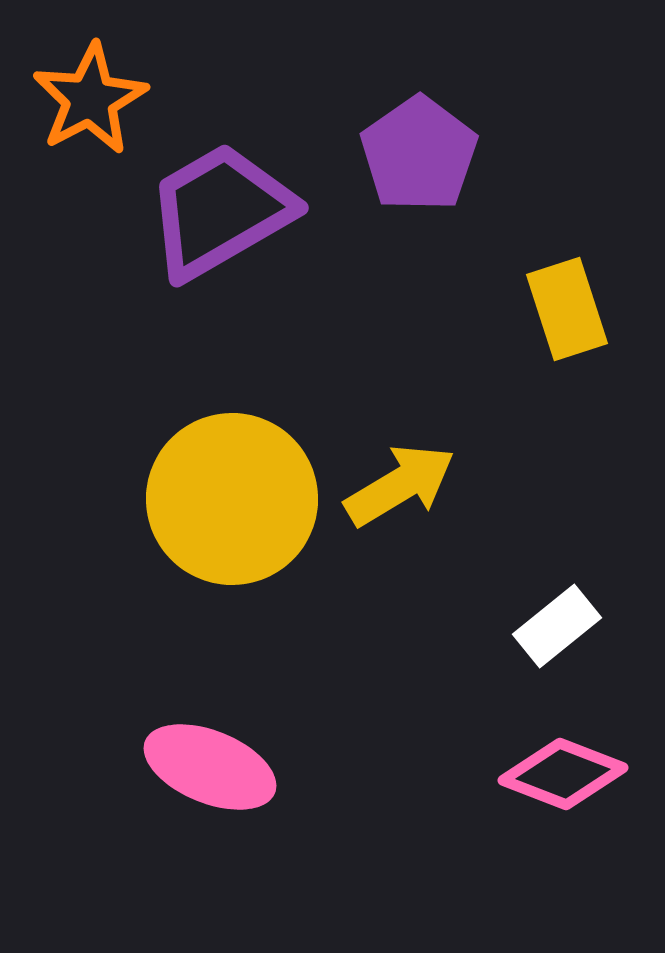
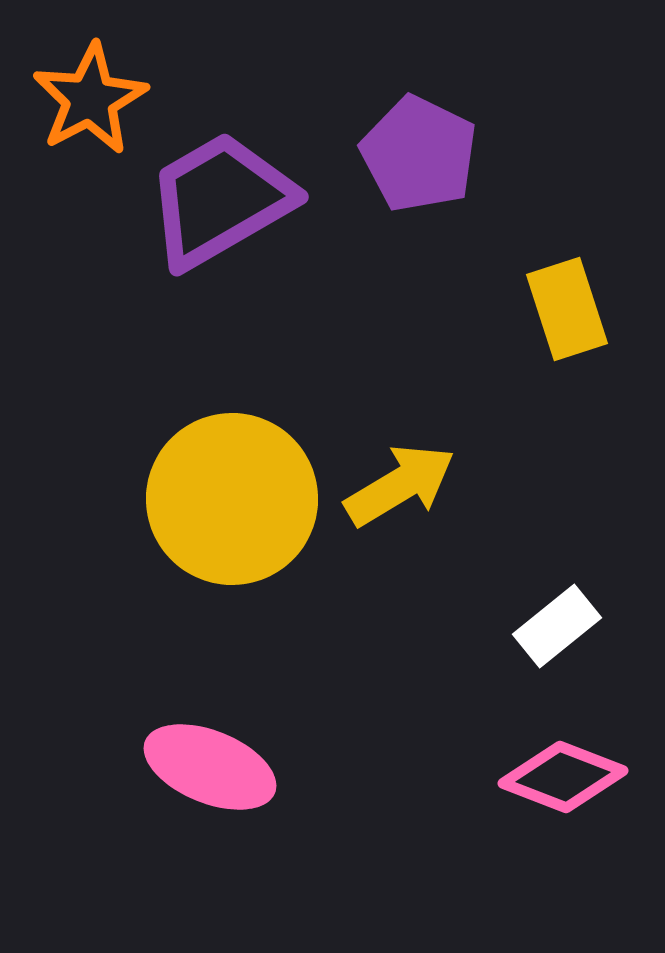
purple pentagon: rotated 11 degrees counterclockwise
purple trapezoid: moved 11 px up
pink diamond: moved 3 px down
